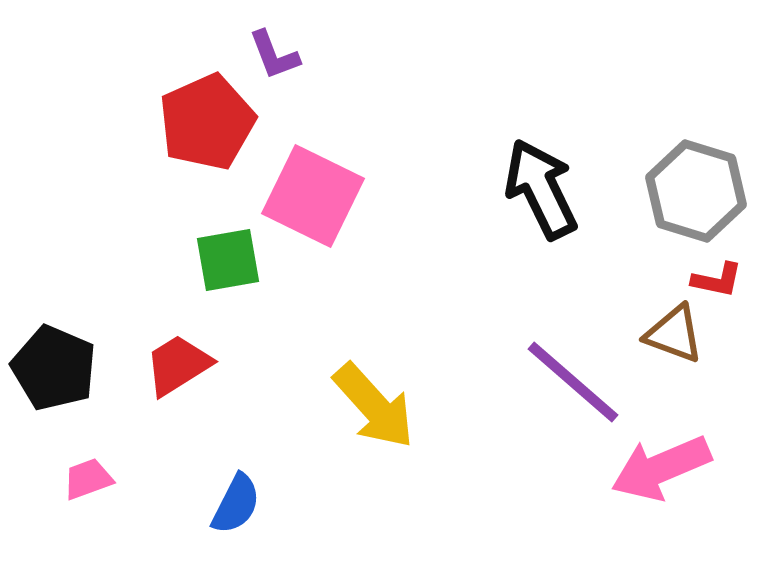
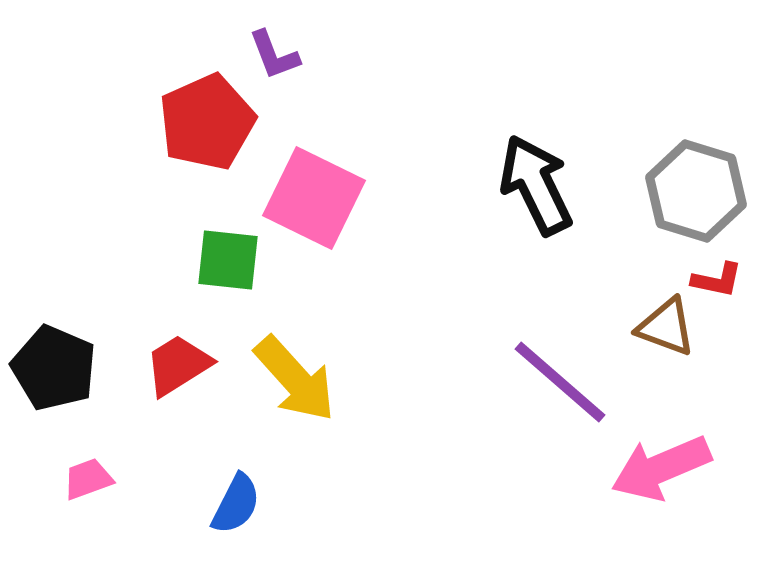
black arrow: moved 5 px left, 4 px up
pink square: moved 1 px right, 2 px down
green square: rotated 16 degrees clockwise
brown triangle: moved 8 px left, 7 px up
purple line: moved 13 px left
yellow arrow: moved 79 px left, 27 px up
